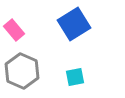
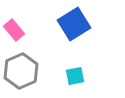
gray hexagon: moved 1 px left; rotated 12 degrees clockwise
cyan square: moved 1 px up
